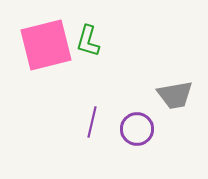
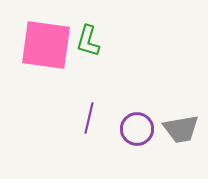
pink square: rotated 22 degrees clockwise
gray trapezoid: moved 6 px right, 34 px down
purple line: moved 3 px left, 4 px up
